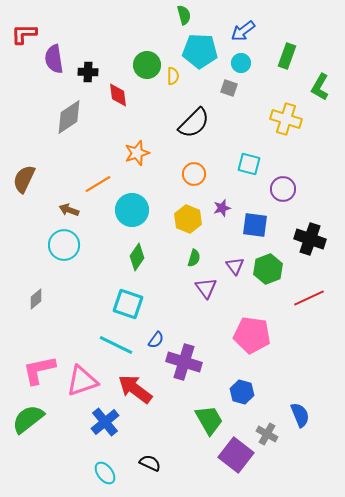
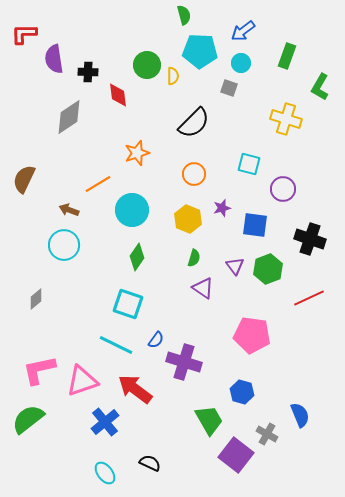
purple triangle at (206, 288): moved 3 px left; rotated 20 degrees counterclockwise
